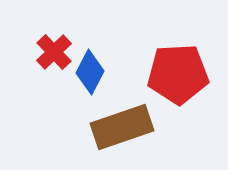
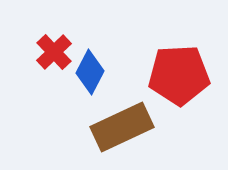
red pentagon: moved 1 px right, 1 px down
brown rectangle: rotated 6 degrees counterclockwise
